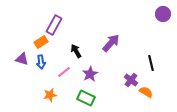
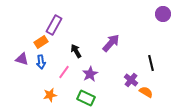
pink line: rotated 16 degrees counterclockwise
